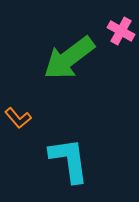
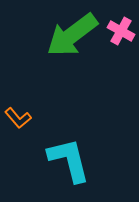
green arrow: moved 3 px right, 23 px up
cyan L-shape: rotated 6 degrees counterclockwise
